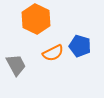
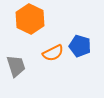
orange hexagon: moved 6 px left
gray trapezoid: moved 1 px down; rotated 10 degrees clockwise
